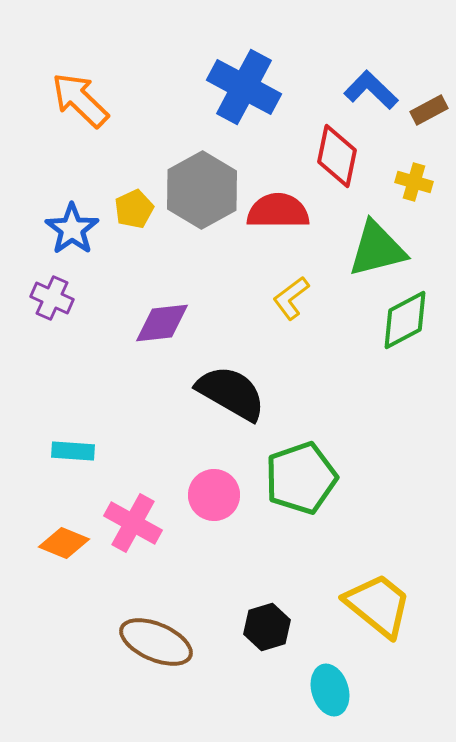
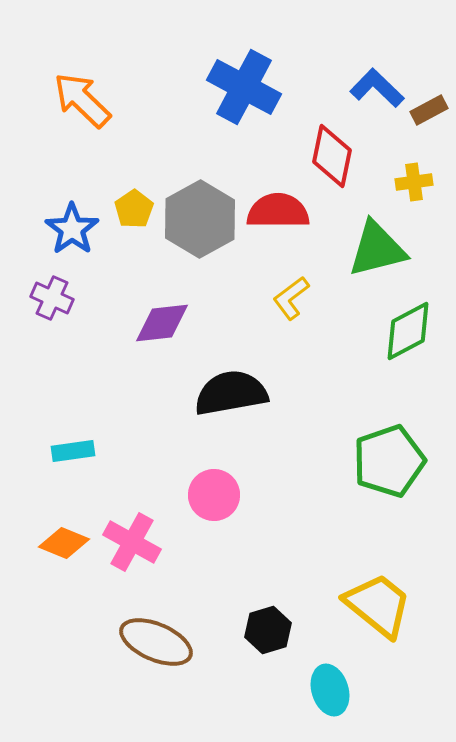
blue L-shape: moved 6 px right, 2 px up
orange arrow: moved 2 px right
red diamond: moved 5 px left
yellow cross: rotated 24 degrees counterclockwise
gray hexagon: moved 2 px left, 29 px down
yellow pentagon: rotated 9 degrees counterclockwise
green diamond: moved 3 px right, 11 px down
black semicircle: rotated 40 degrees counterclockwise
cyan rectangle: rotated 12 degrees counterclockwise
green pentagon: moved 88 px right, 17 px up
pink cross: moved 1 px left, 19 px down
black hexagon: moved 1 px right, 3 px down
